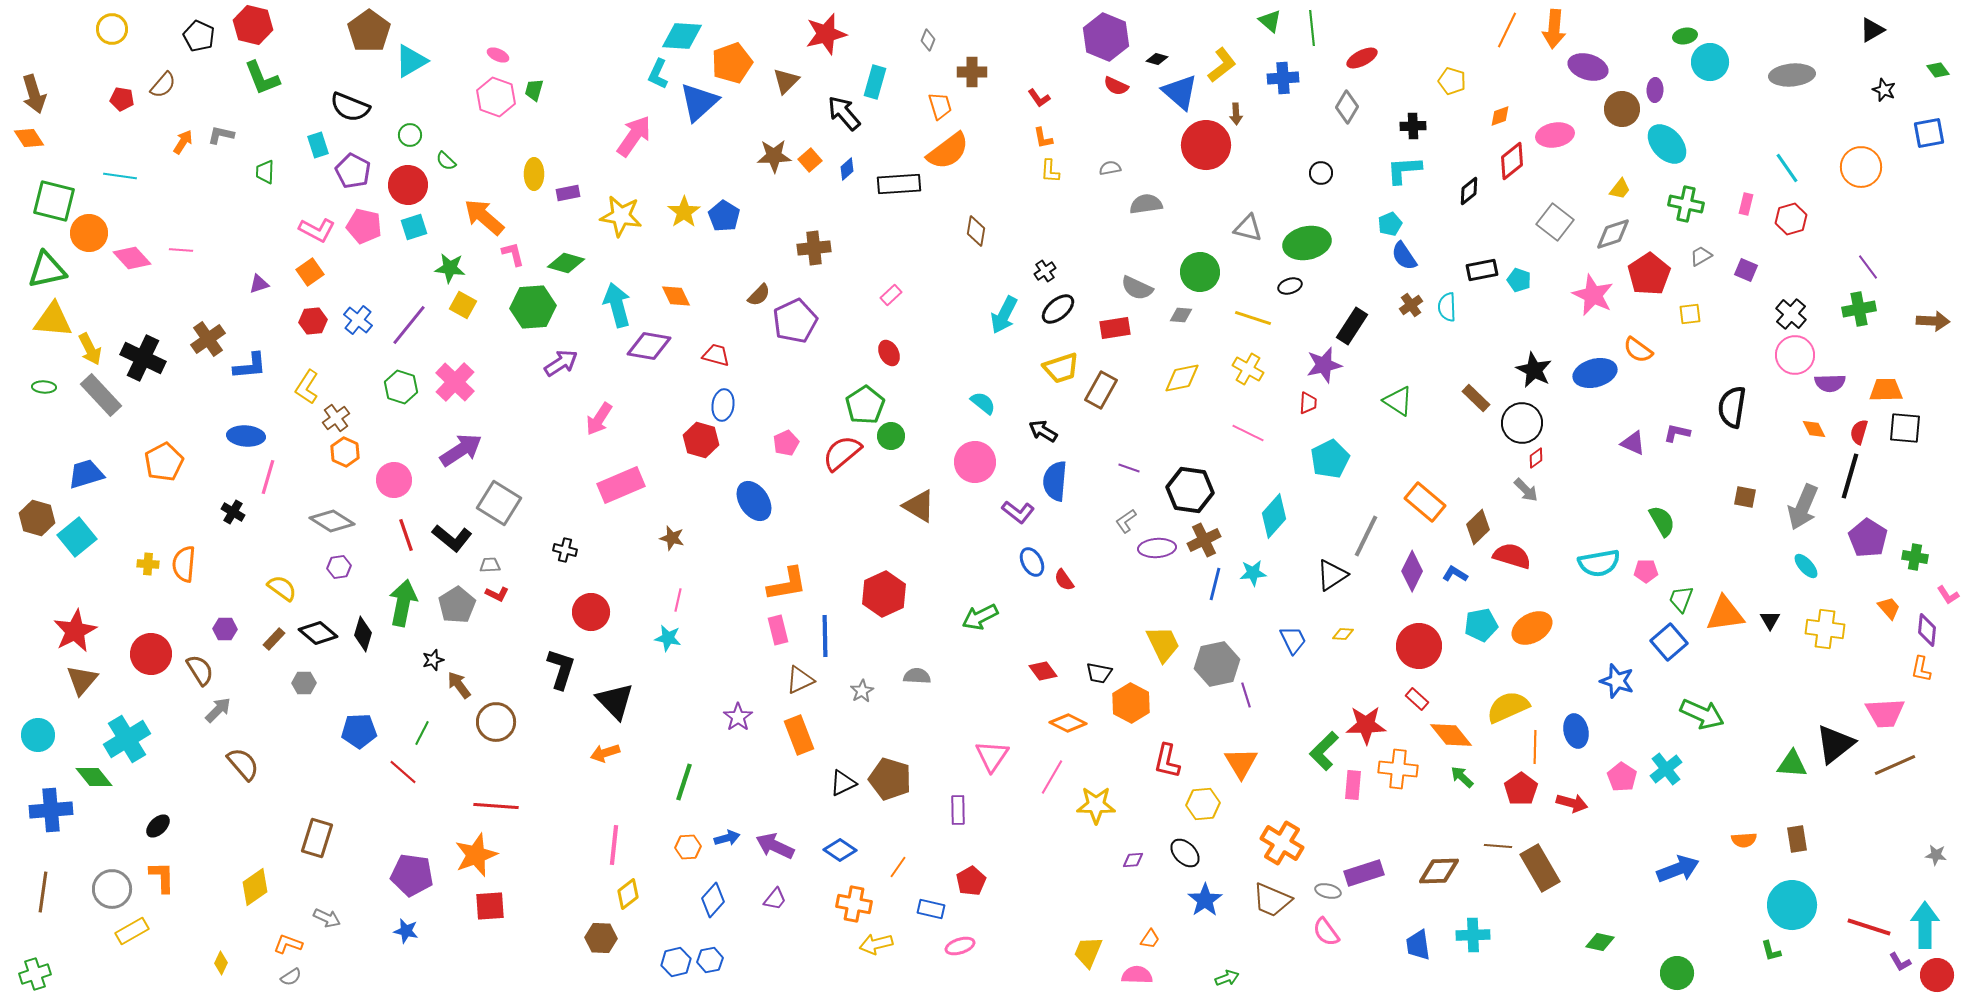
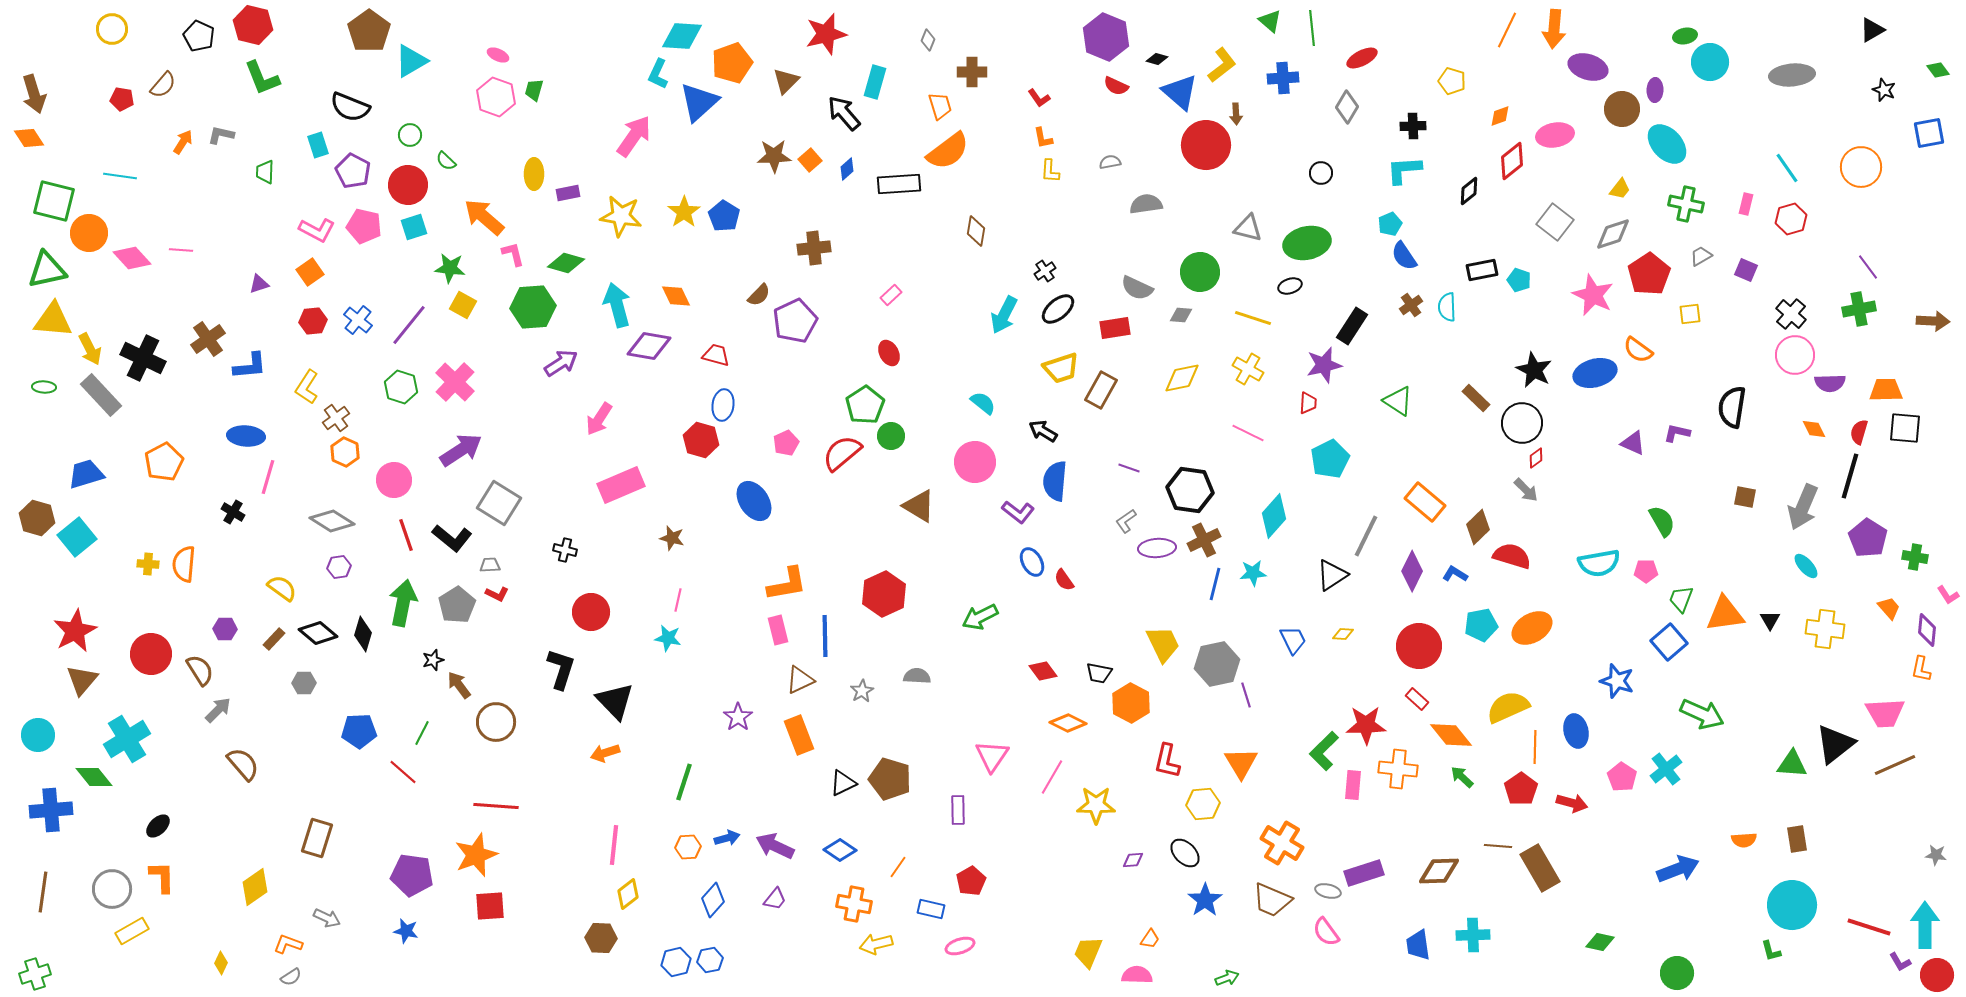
gray semicircle at (1110, 168): moved 6 px up
